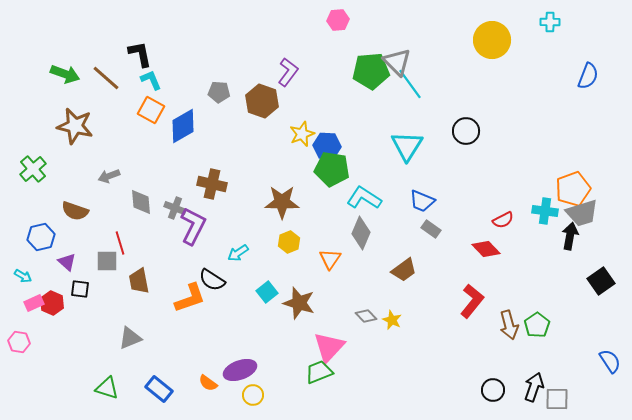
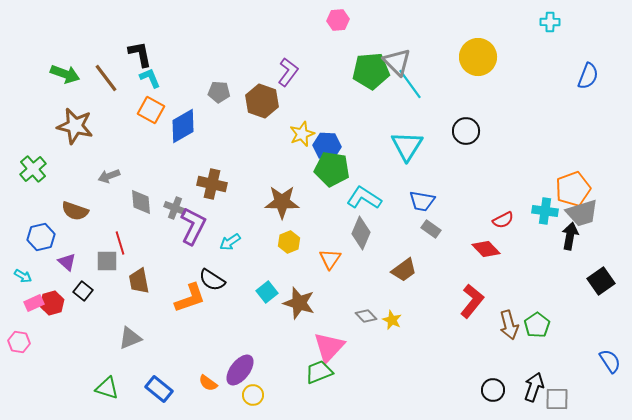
yellow circle at (492, 40): moved 14 px left, 17 px down
brown line at (106, 78): rotated 12 degrees clockwise
cyan L-shape at (151, 80): moved 1 px left, 2 px up
blue trapezoid at (422, 201): rotated 12 degrees counterclockwise
cyan arrow at (238, 253): moved 8 px left, 11 px up
black square at (80, 289): moved 3 px right, 2 px down; rotated 30 degrees clockwise
red hexagon at (52, 303): rotated 20 degrees clockwise
purple ellipse at (240, 370): rotated 32 degrees counterclockwise
